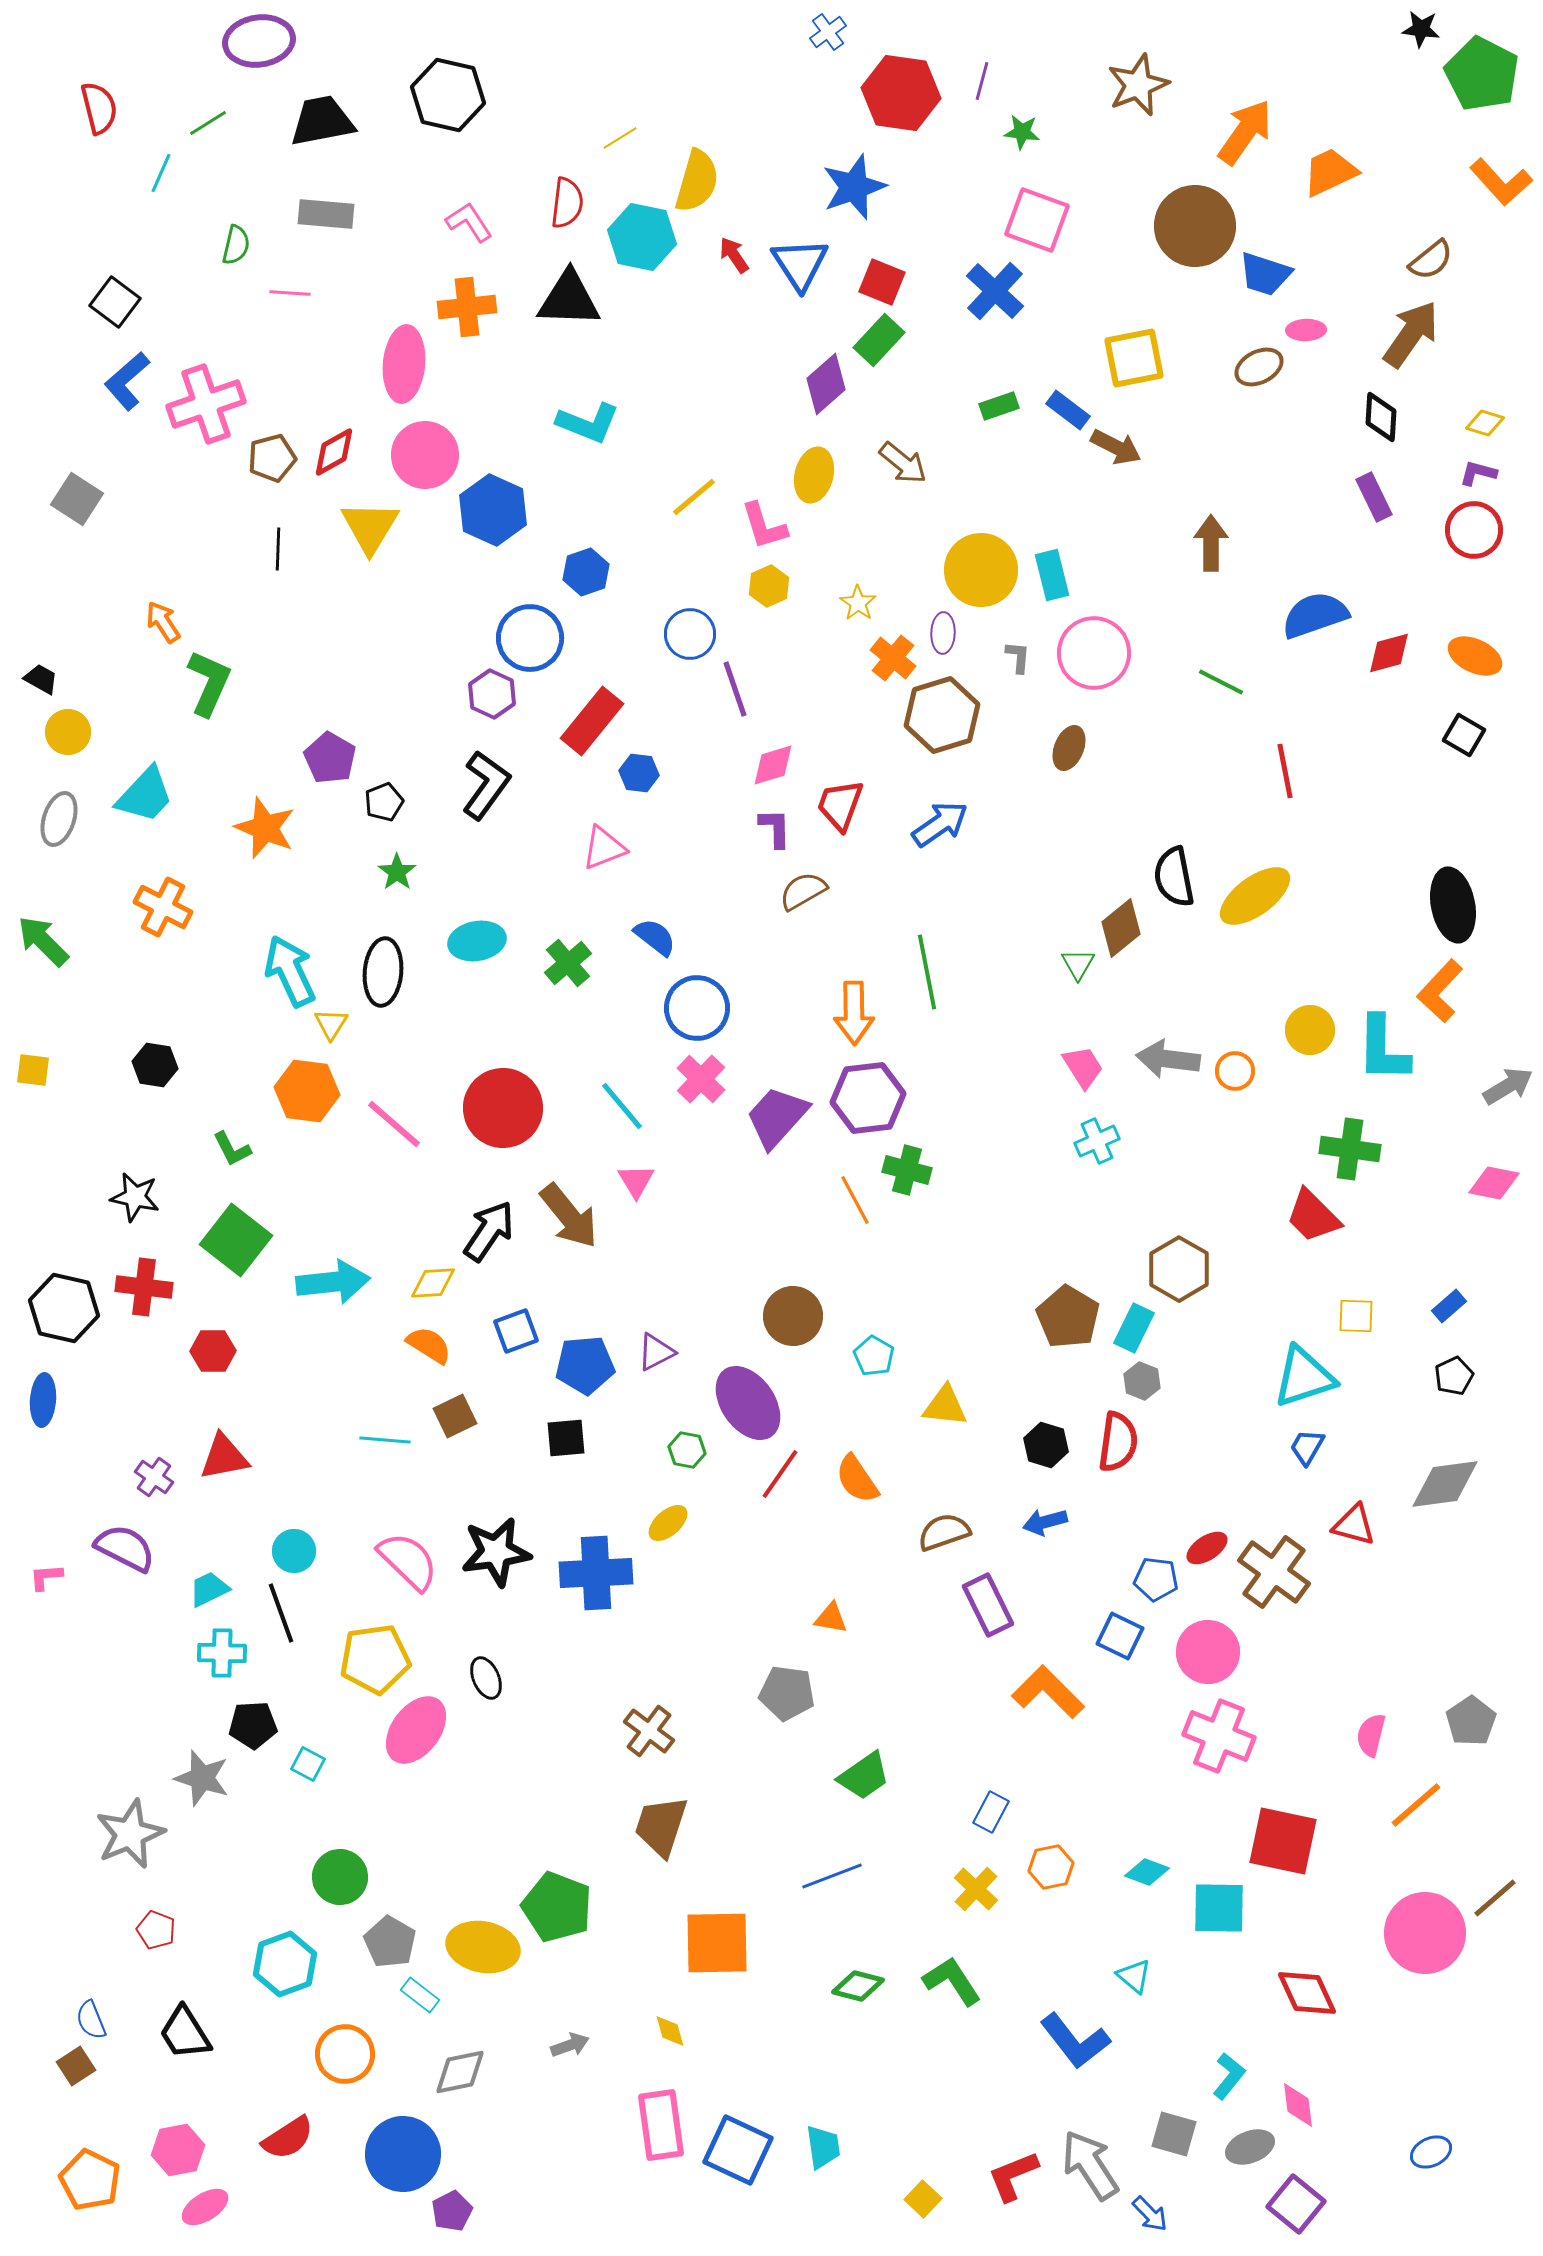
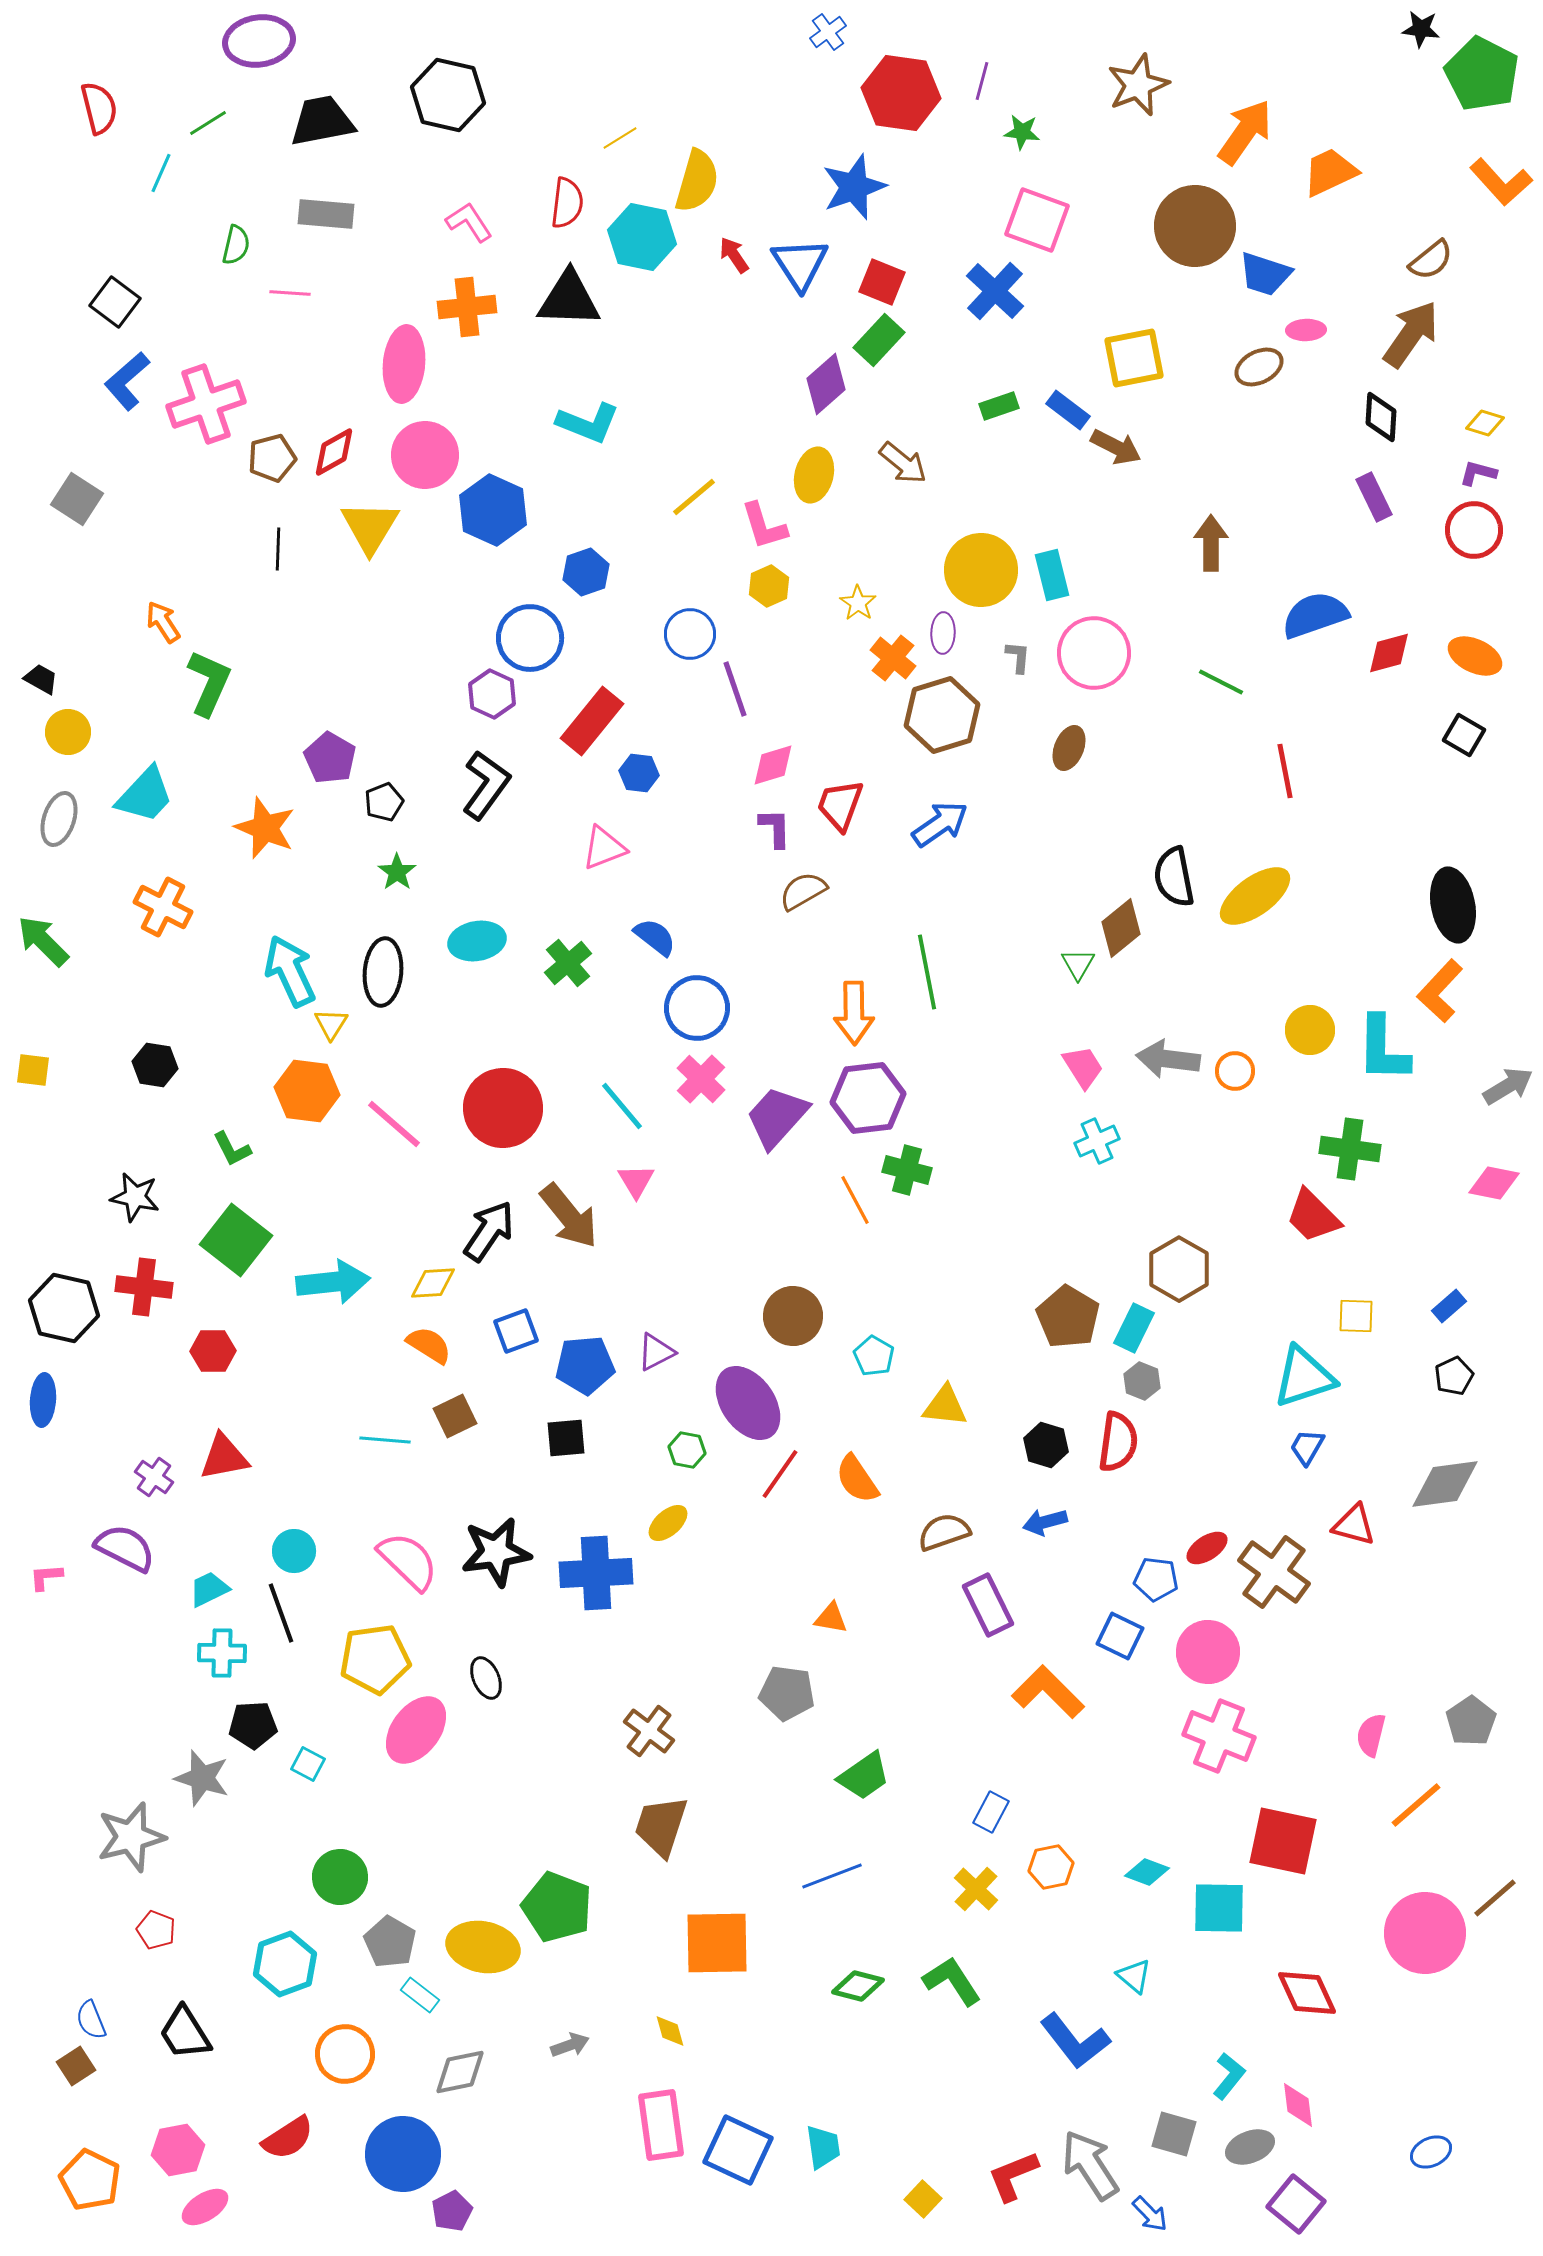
gray star at (130, 1834): moved 1 px right, 3 px down; rotated 8 degrees clockwise
